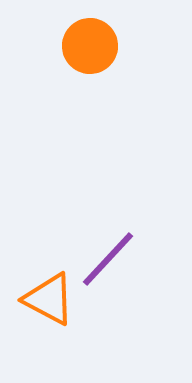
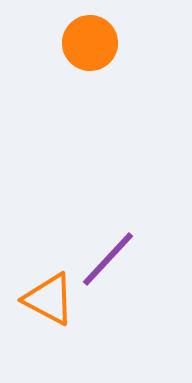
orange circle: moved 3 px up
